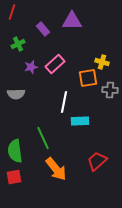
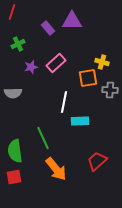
purple rectangle: moved 5 px right, 1 px up
pink rectangle: moved 1 px right, 1 px up
gray semicircle: moved 3 px left, 1 px up
